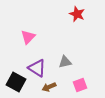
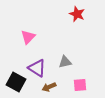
pink square: rotated 16 degrees clockwise
